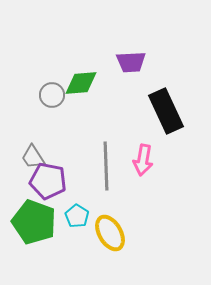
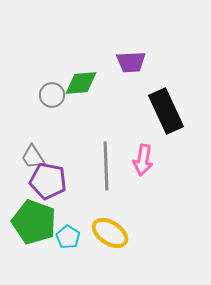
cyan pentagon: moved 9 px left, 21 px down
yellow ellipse: rotated 27 degrees counterclockwise
